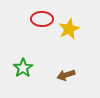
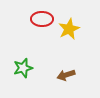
green star: rotated 18 degrees clockwise
